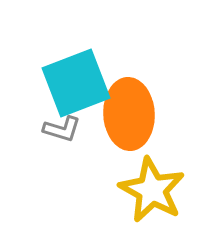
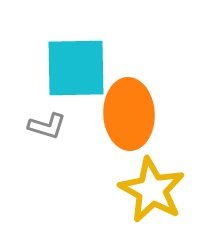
cyan square: moved 15 px up; rotated 20 degrees clockwise
gray L-shape: moved 15 px left, 3 px up
